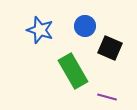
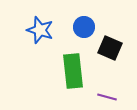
blue circle: moved 1 px left, 1 px down
green rectangle: rotated 24 degrees clockwise
